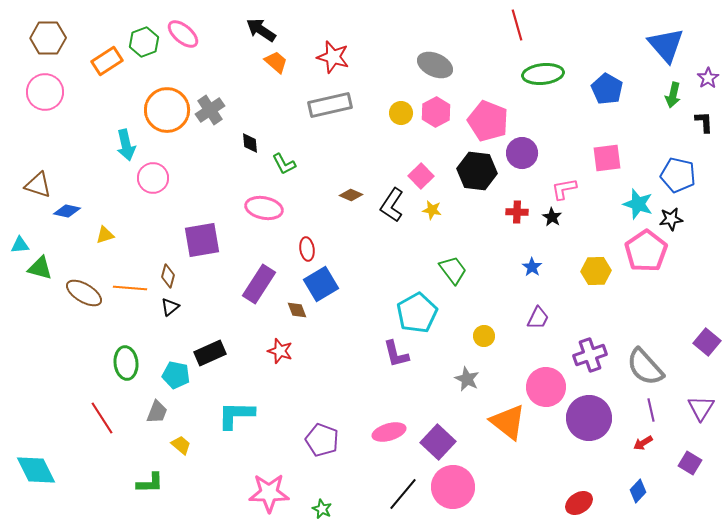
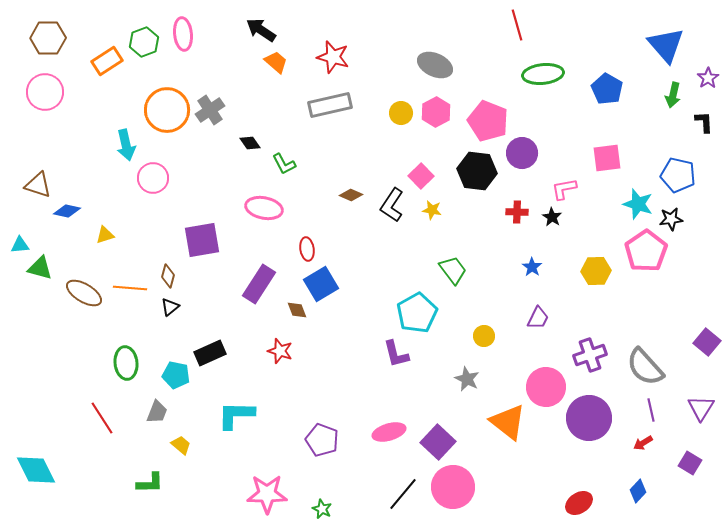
pink ellipse at (183, 34): rotated 44 degrees clockwise
black diamond at (250, 143): rotated 30 degrees counterclockwise
pink star at (269, 493): moved 2 px left, 1 px down
